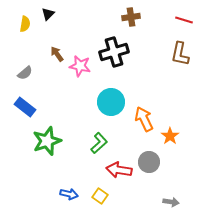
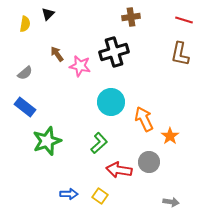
blue arrow: rotated 12 degrees counterclockwise
